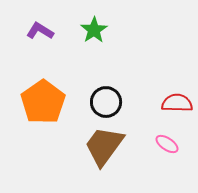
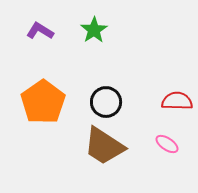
red semicircle: moved 2 px up
brown trapezoid: rotated 93 degrees counterclockwise
